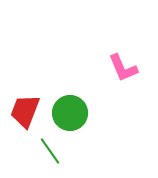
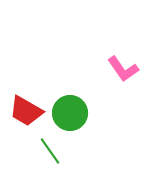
pink L-shape: moved 1 px down; rotated 12 degrees counterclockwise
red trapezoid: moved 1 px right; rotated 81 degrees counterclockwise
